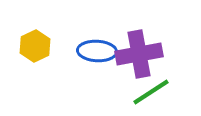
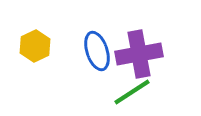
blue ellipse: rotated 69 degrees clockwise
green line: moved 19 px left
